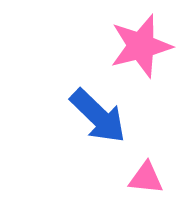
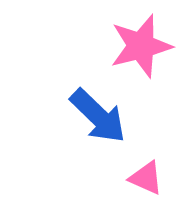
pink triangle: rotated 18 degrees clockwise
